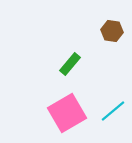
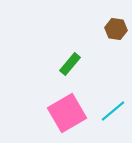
brown hexagon: moved 4 px right, 2 px up
